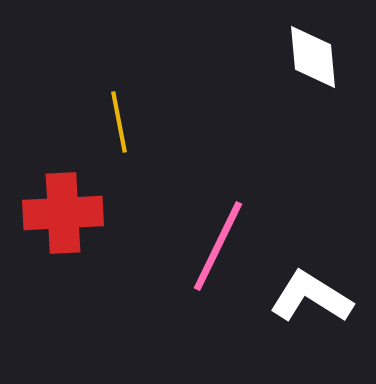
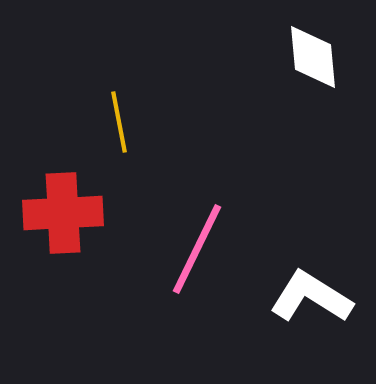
pink line: moved 21 px left, 3 px down
